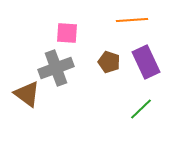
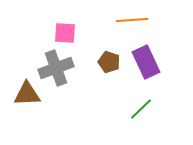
pink square: moved 2 px left
brown triangle: rotated 40 degrees counterclockwise
